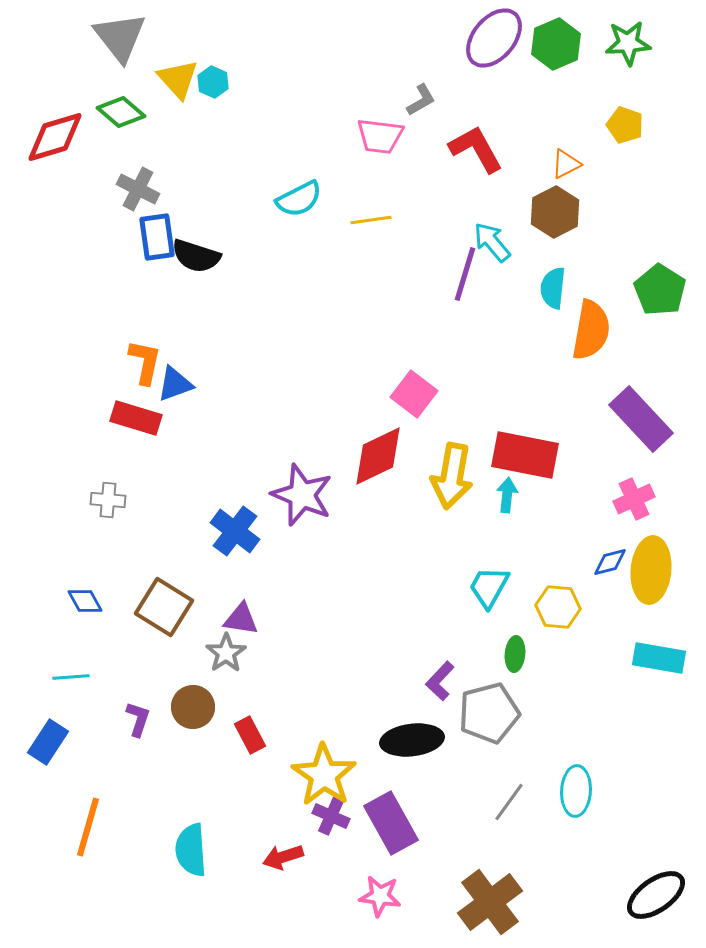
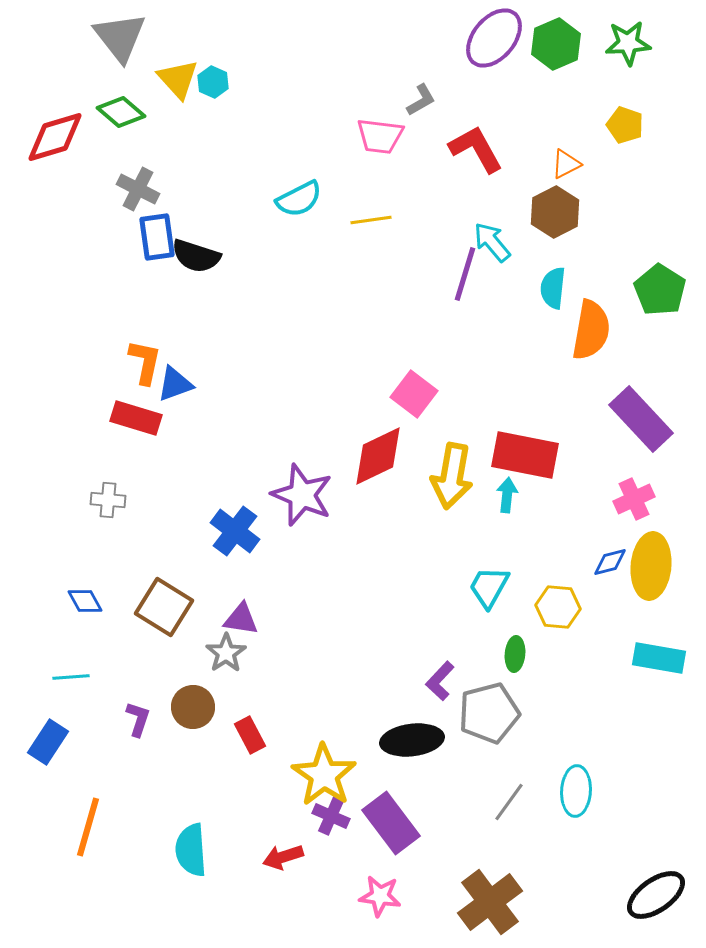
yellow ellipse at (651, 570): moved 4 px up
purple rectangle at (391, 823): rotated 8 degrees counterclockwise
